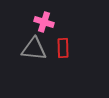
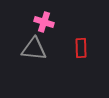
red rectangle: moved 18 px right
